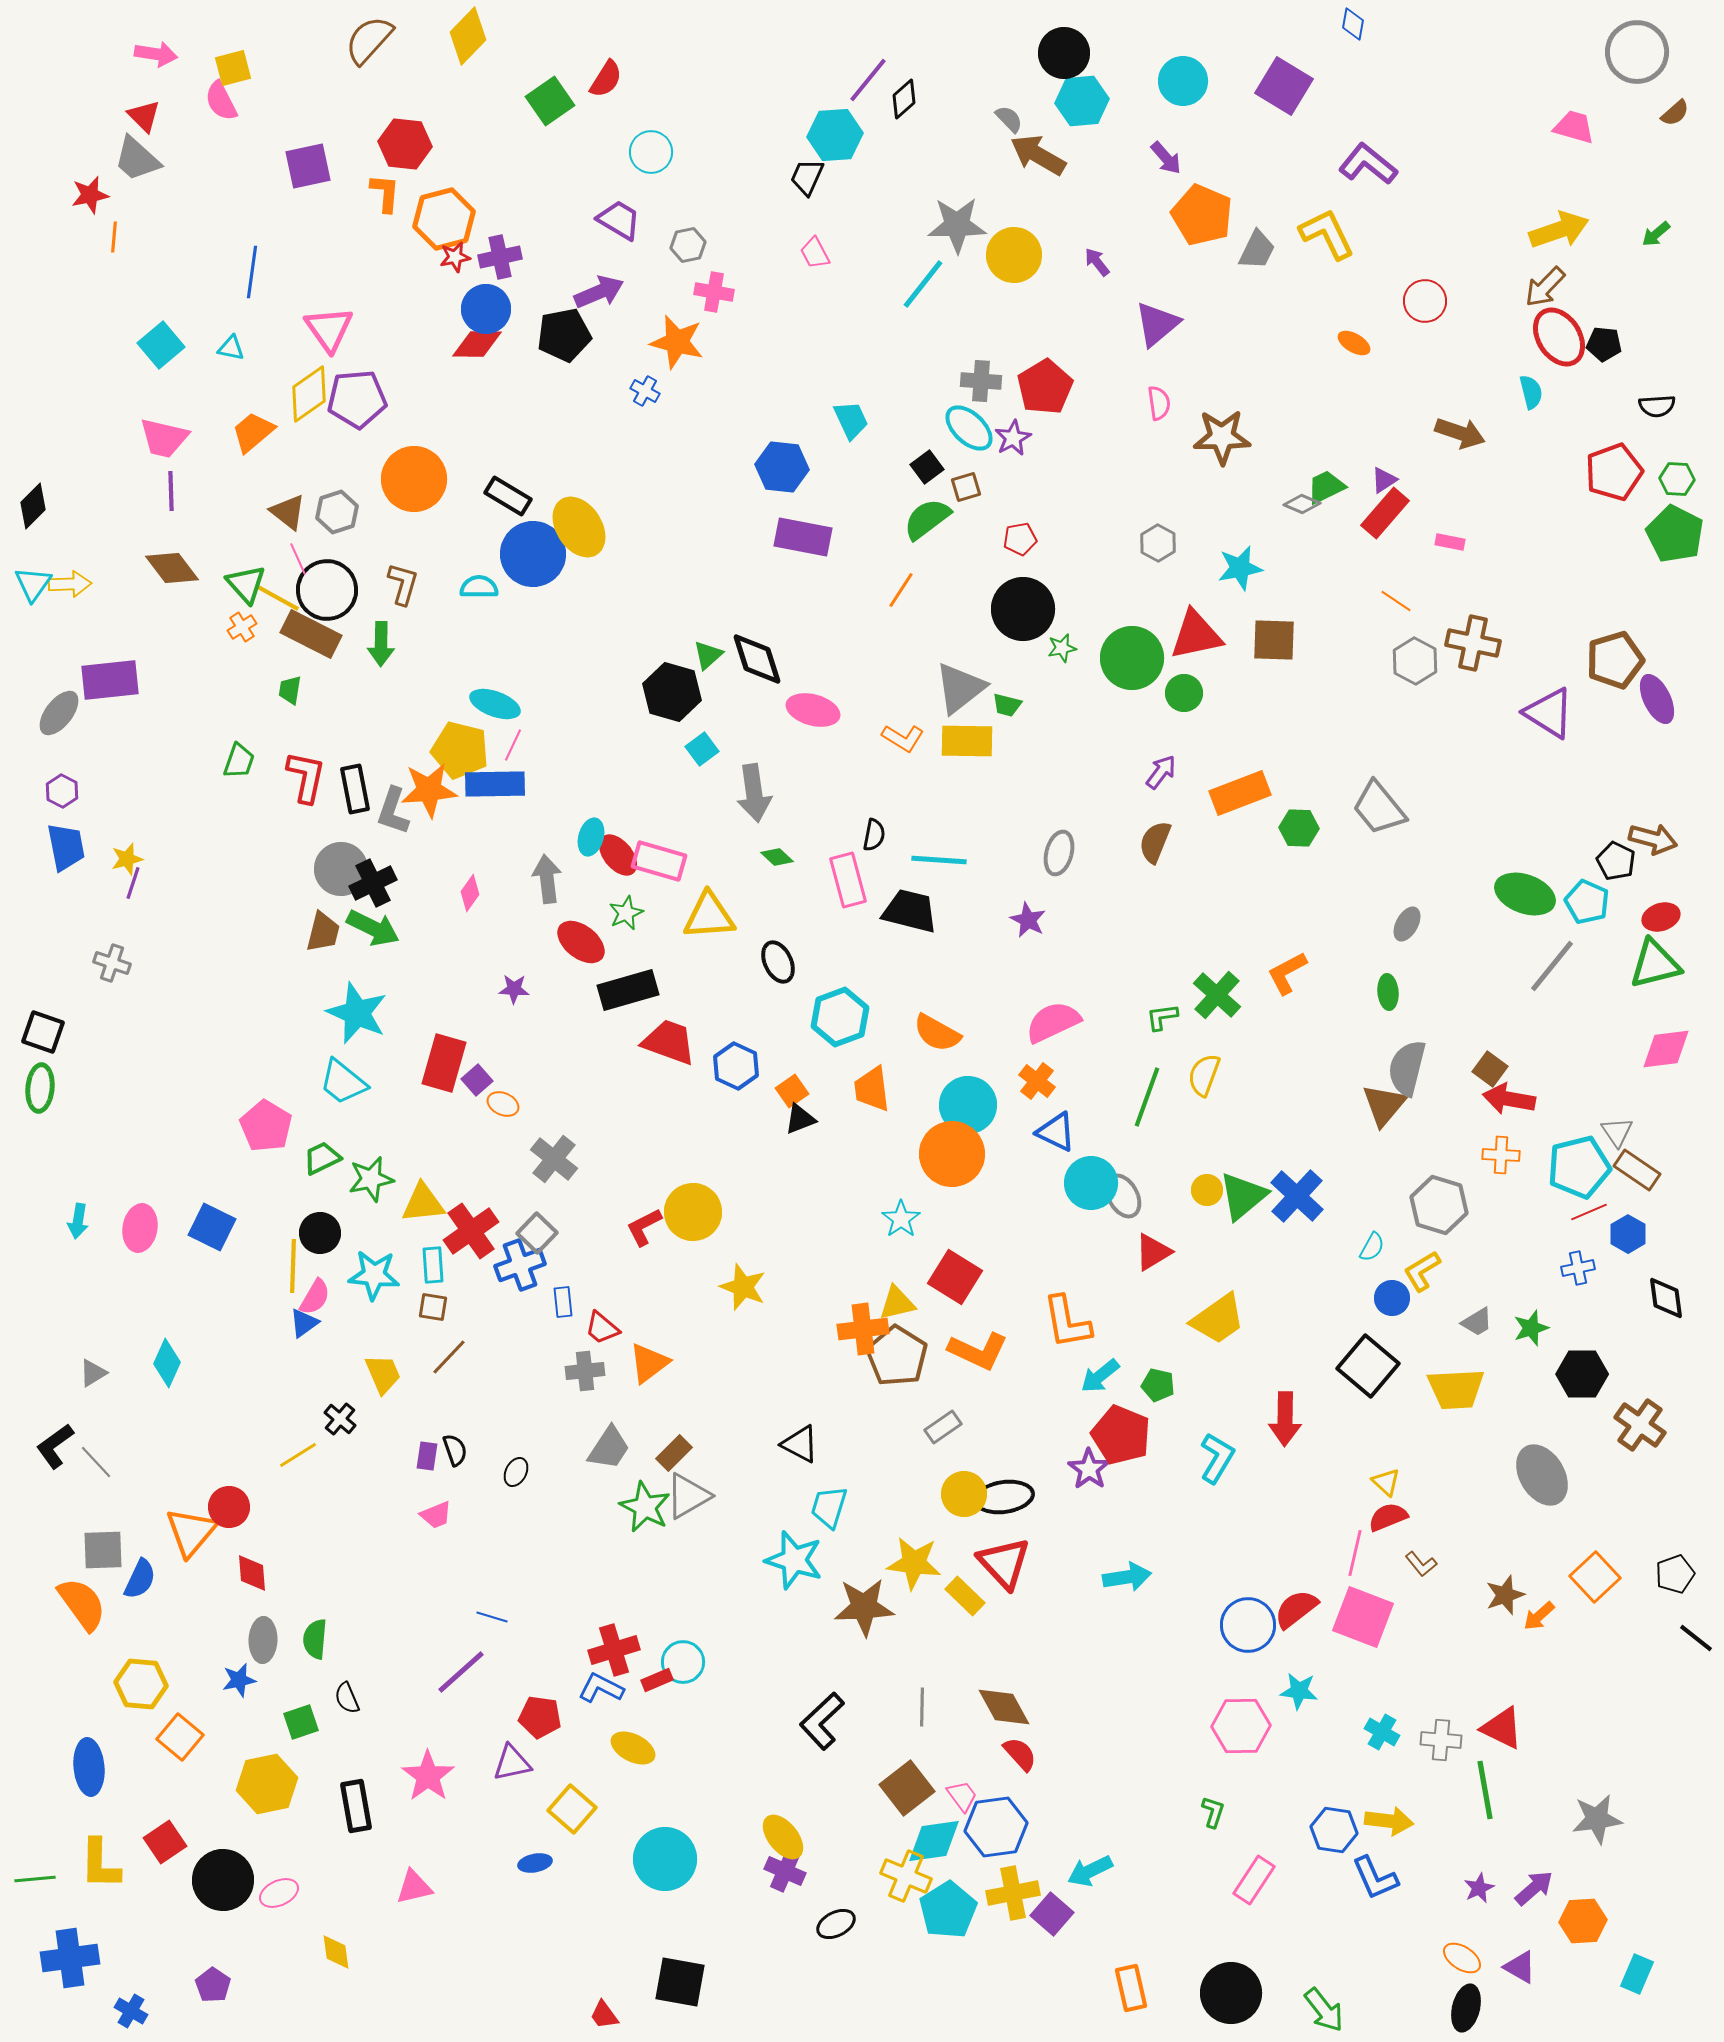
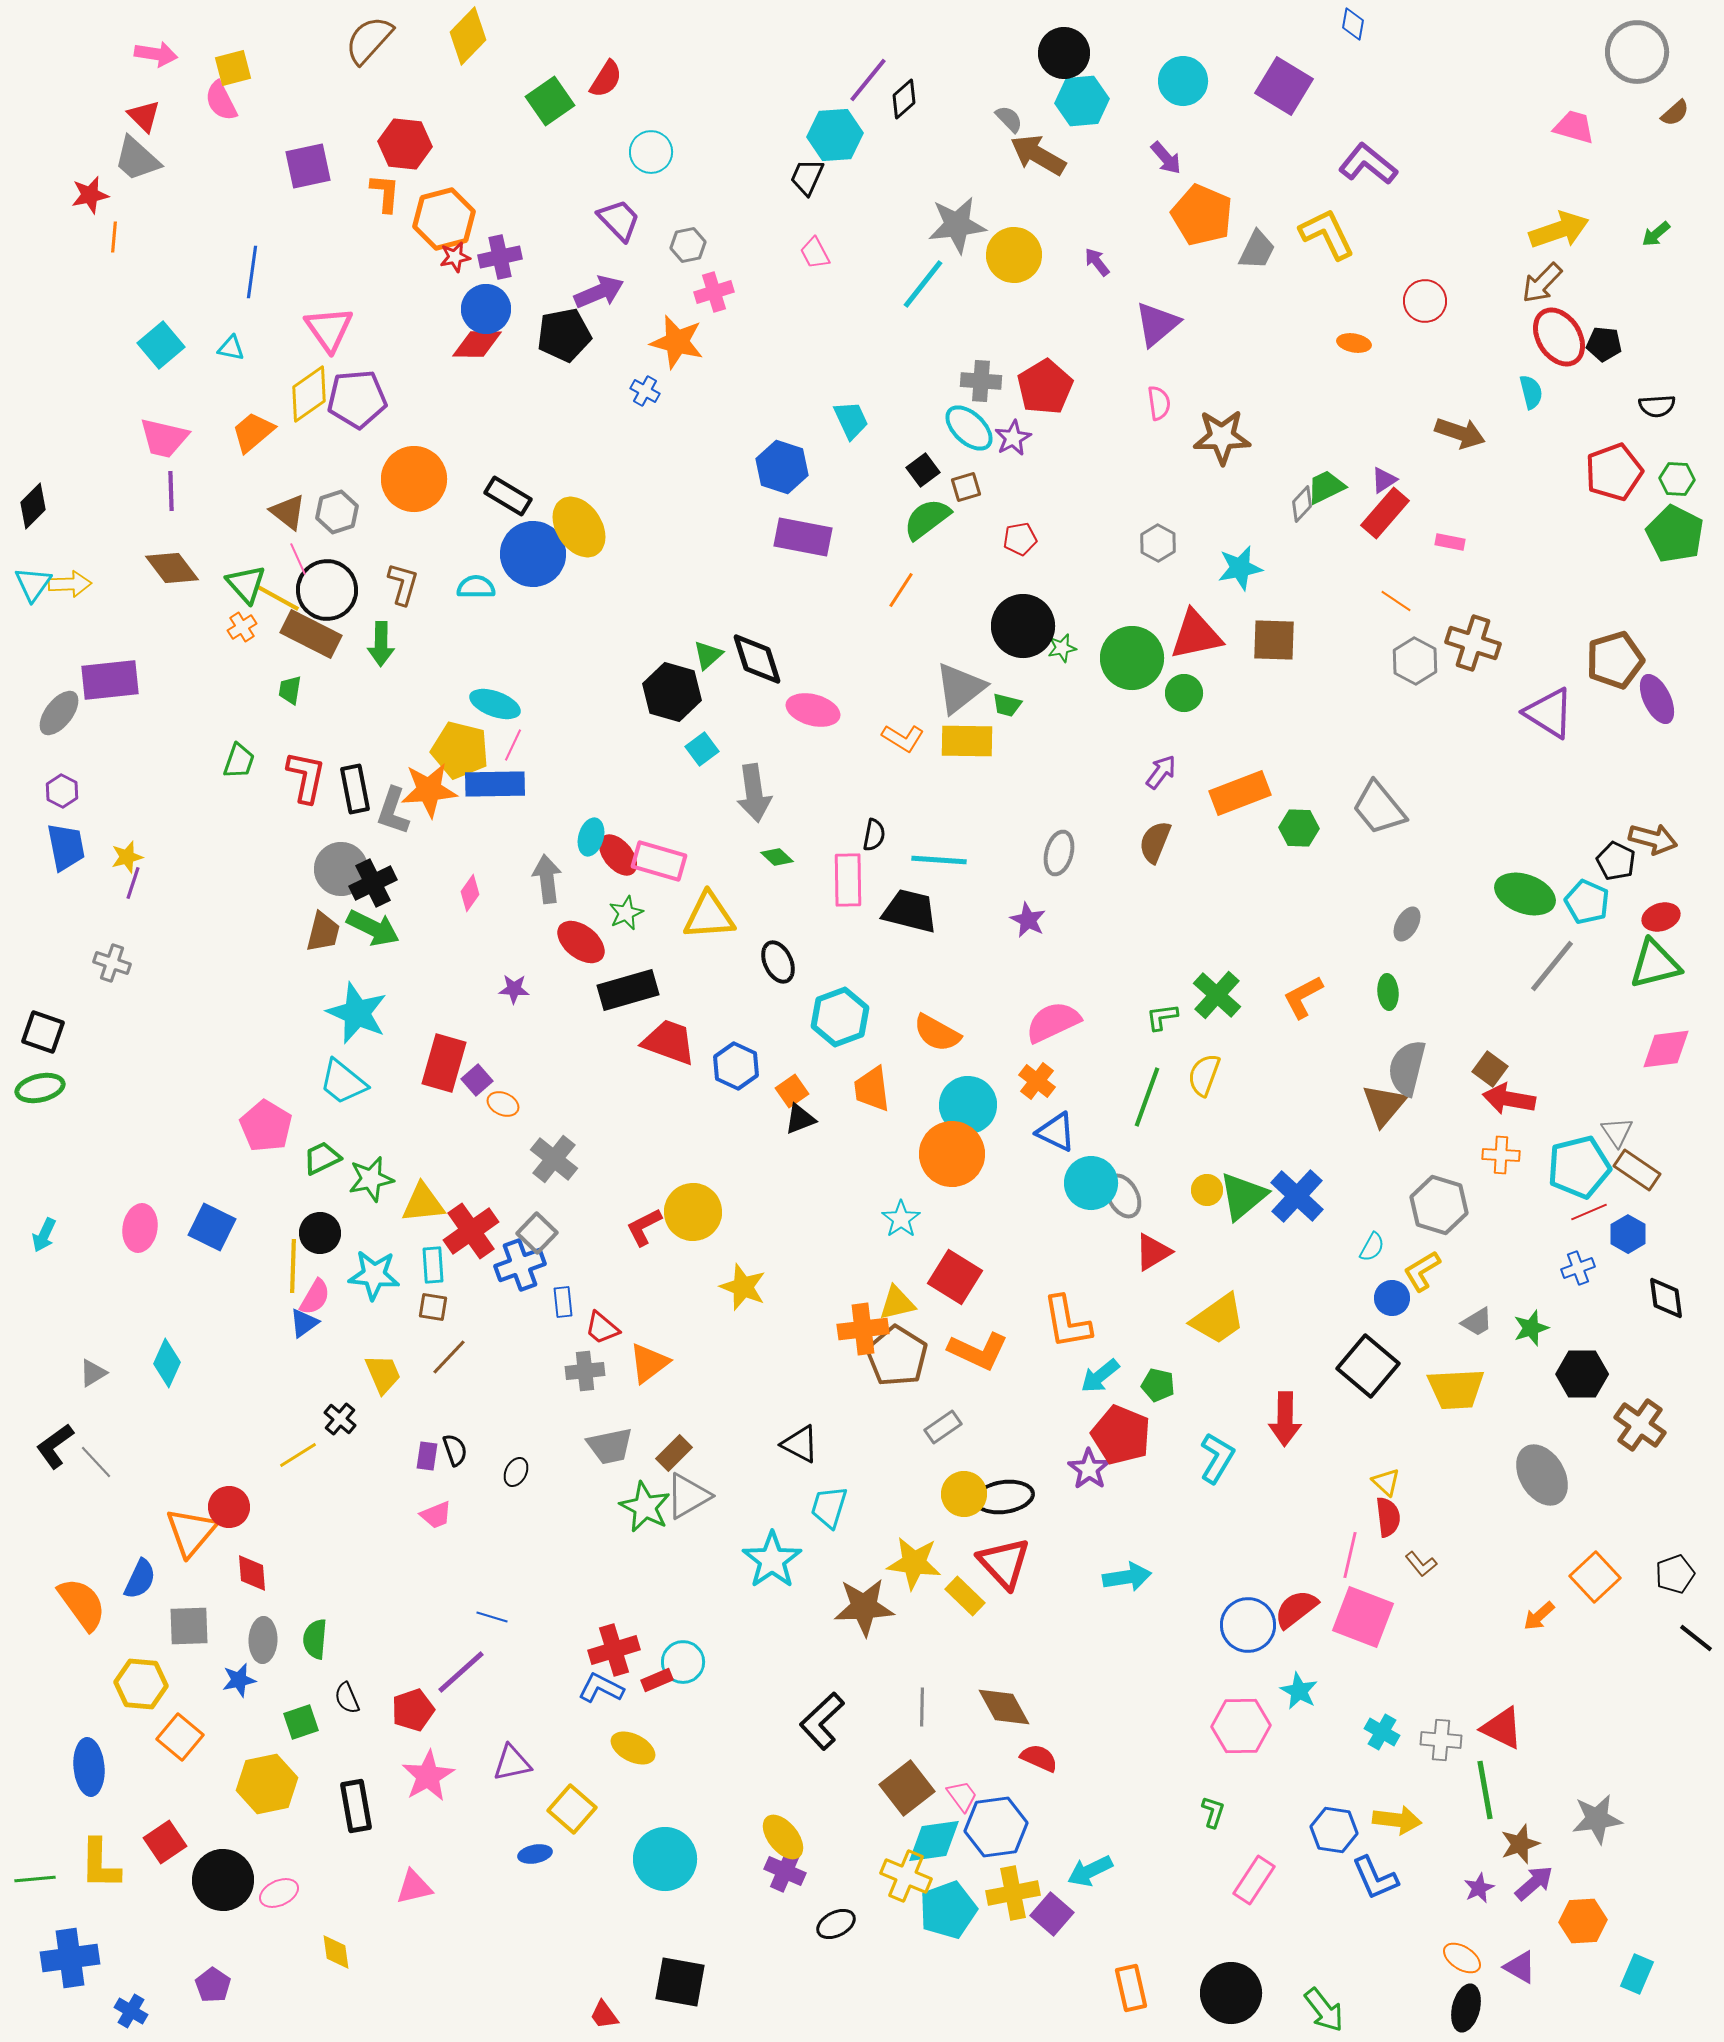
purple trapezoid at (619, 220): rotated 15 degrees clockwise
gray star at (957, 225): rotated 6 degrees counterclockwise
brown arrow at (1545, 287): moved 3 px left, 4 px up
pink cross at (714, 292): rotated 27 degrees counterclockwise
orange ellipse at (1354, 343): rotated 20 degrees counterclockwise
blue hexagon at (782, 467): rotated 12 degrees clockwise
black square at (927, 467): moved 4 px left, 3 px down
gray diamond at (1302, 504): rotated 69 degrees counterclockwise
cyan semicircle at (479, 587): moved 3 px left
black circle at (1023, 609): moved 17 px down
brown cross at (1473, 643): rotated 6 degrees clockwise
yellow star at (127, 859): moved 2 px up
pink rectangle at (848, 880): rotated 14 degrees clockwise
orange L-shape at (1287, 973): moved 16 px right, 24 px down
green ellipse at (40, 1088): rotated 72 degrees clockwise
cyan arrow at (78, 1221): moved 34 px left, 14 px down; rotated 16 degrees clockwise
blue cross at (1578, 1268): rotated 8 degrees counterclockwise
gray trapezoid at (609, 1448): moved 1 px right, 2 px up; rotated 45 degrees clockwise
red semicircle at (1388, 1517): rotated 105 degrees clockwise
gray square at (103, 1550): moved 86 px right, 76 px down
pink line at (1355, 1553): moved 5 px left, 2 px down
cyan star at (794, 1560): moved 22 px left; rotated 20 degrees clockwise
brown star at (1505, 1595): moved 15 px right, 249 px down
cyan star at (1299, 1691): rotated 21 degrees clockwise
red pentagon at (540, 1717): moved 127 px left, 7 px up; rotated 27 degrees counterclockwise
red semicircle at (1020, 1754): moved 19 px right, 4 px down; rotated 24 degrees counterclockwise
pink star at (428, 1776): rotated 6 degrees clockwise
yellow arrow at (1389, 1821): moved 8 px right, 1 px up
blue ellipse at (535, 1863): moved 9 px up
purple arrow at (1534, 1888): moved 5 px up
cyan pentagon at (948, 1910): rotated 12 degrees clockwise
